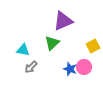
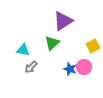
purple triangle: rotated 10 degrees counterclockwise
